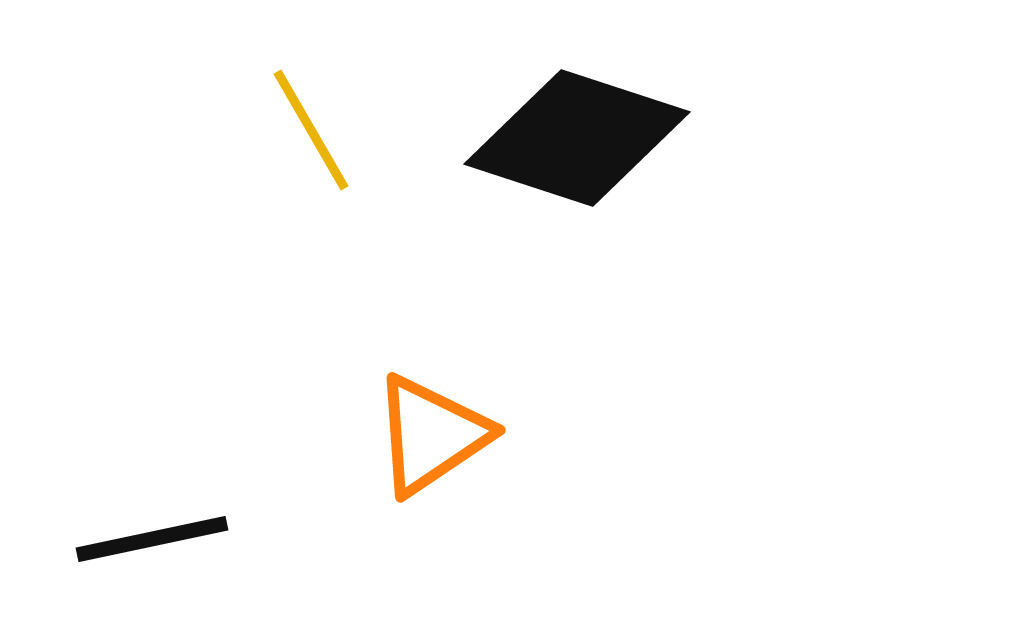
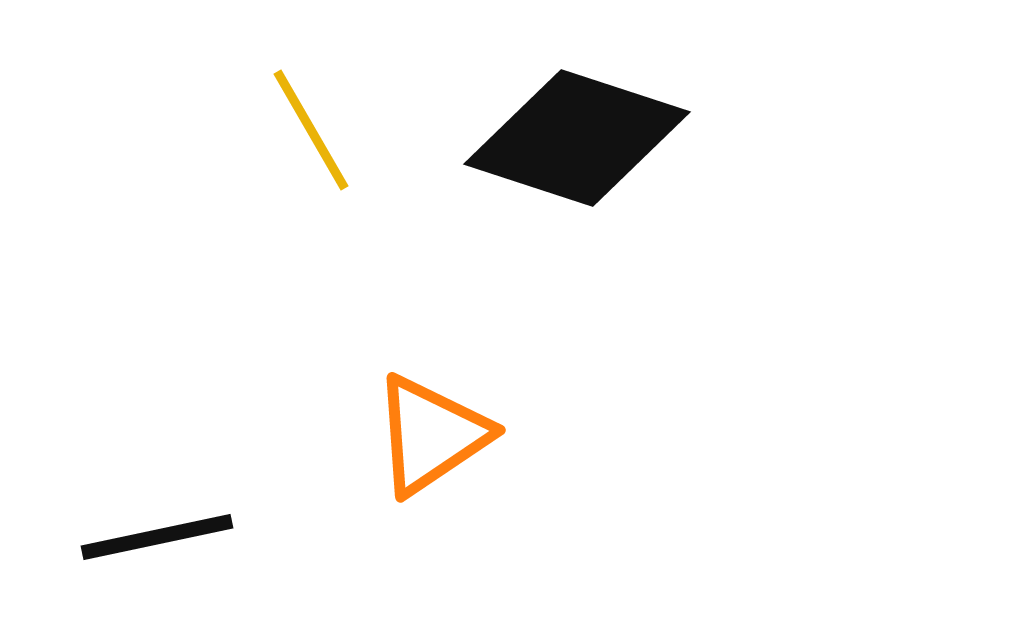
black line: moved 5 px right, 2 px up
